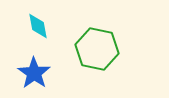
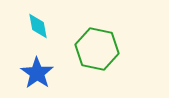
blue star: moved 3 px right
